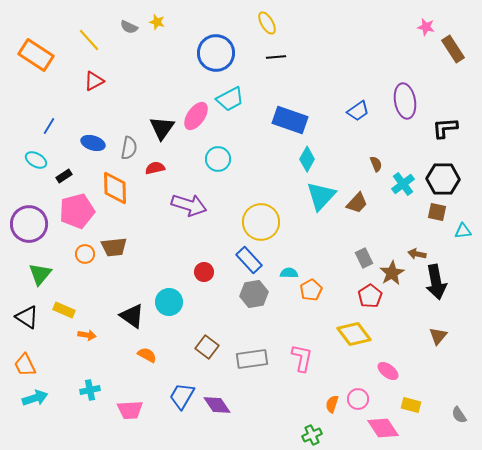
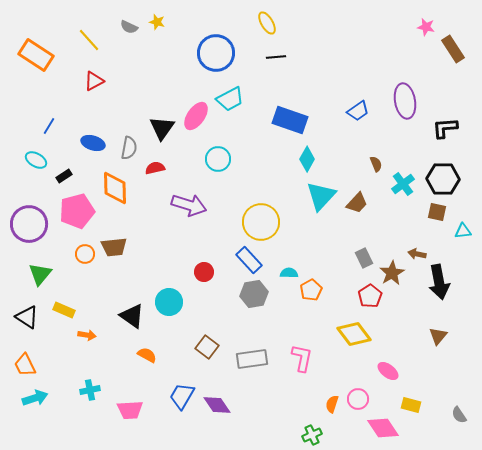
black arrow at (436, 282): moved 3 px right
